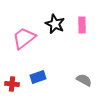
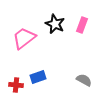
pink rectangle: rotated 21 degrees clockwise
red cross: moved 4 px right, 1 px down
